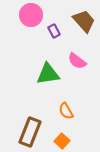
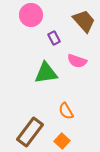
purple rectangle: moved 7 px down
pink semicircle: rotated 18 degrees counterclockwise
green triangle: moved 2 px left, 1 px up
brown rectangle: rotated 16 degrees clockwise
